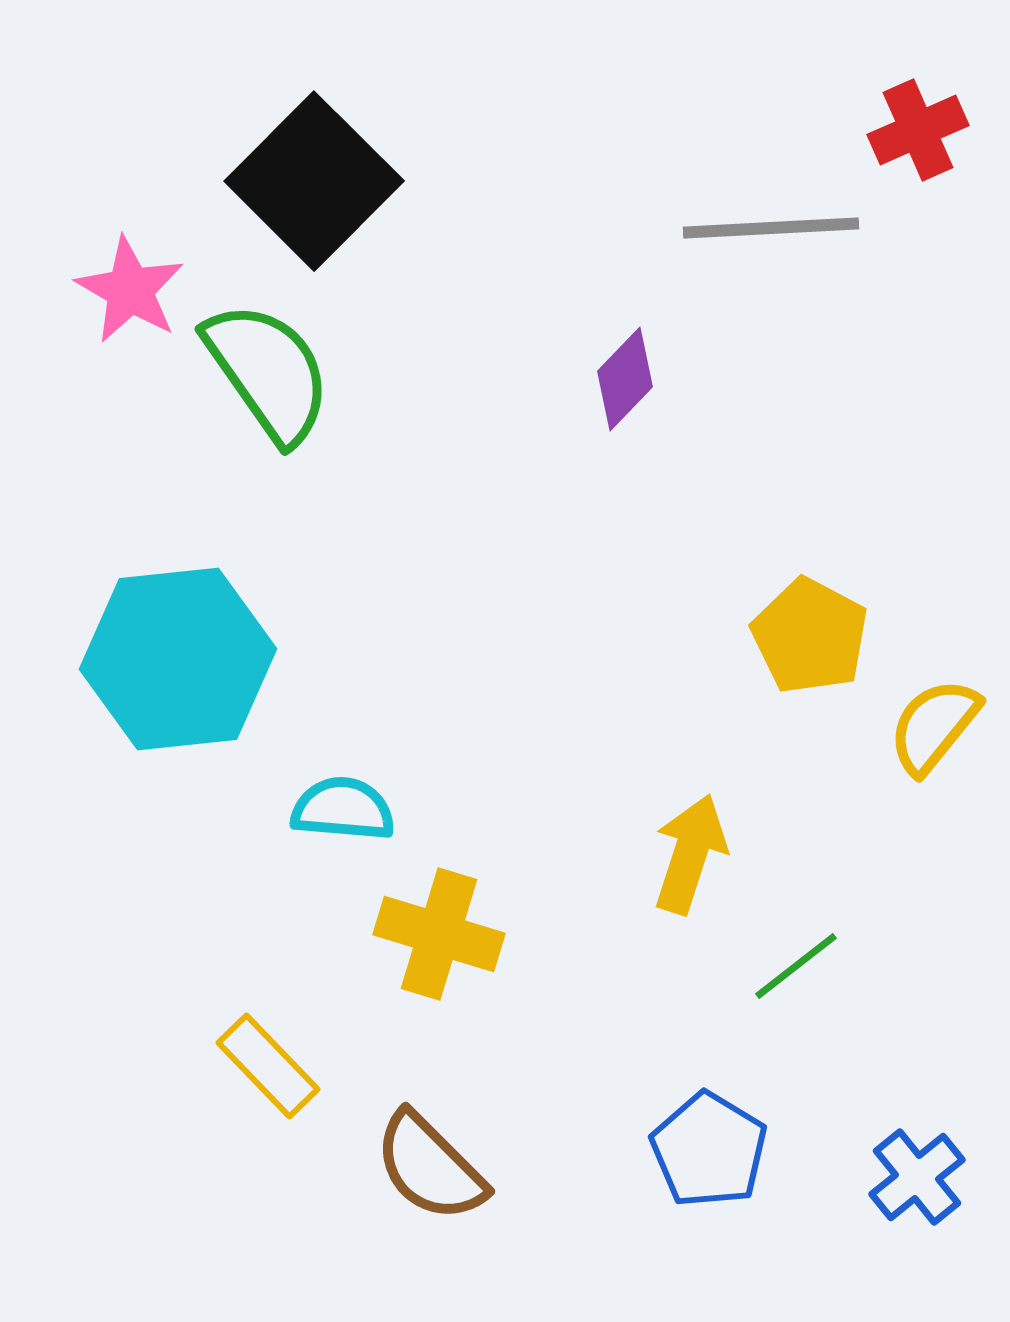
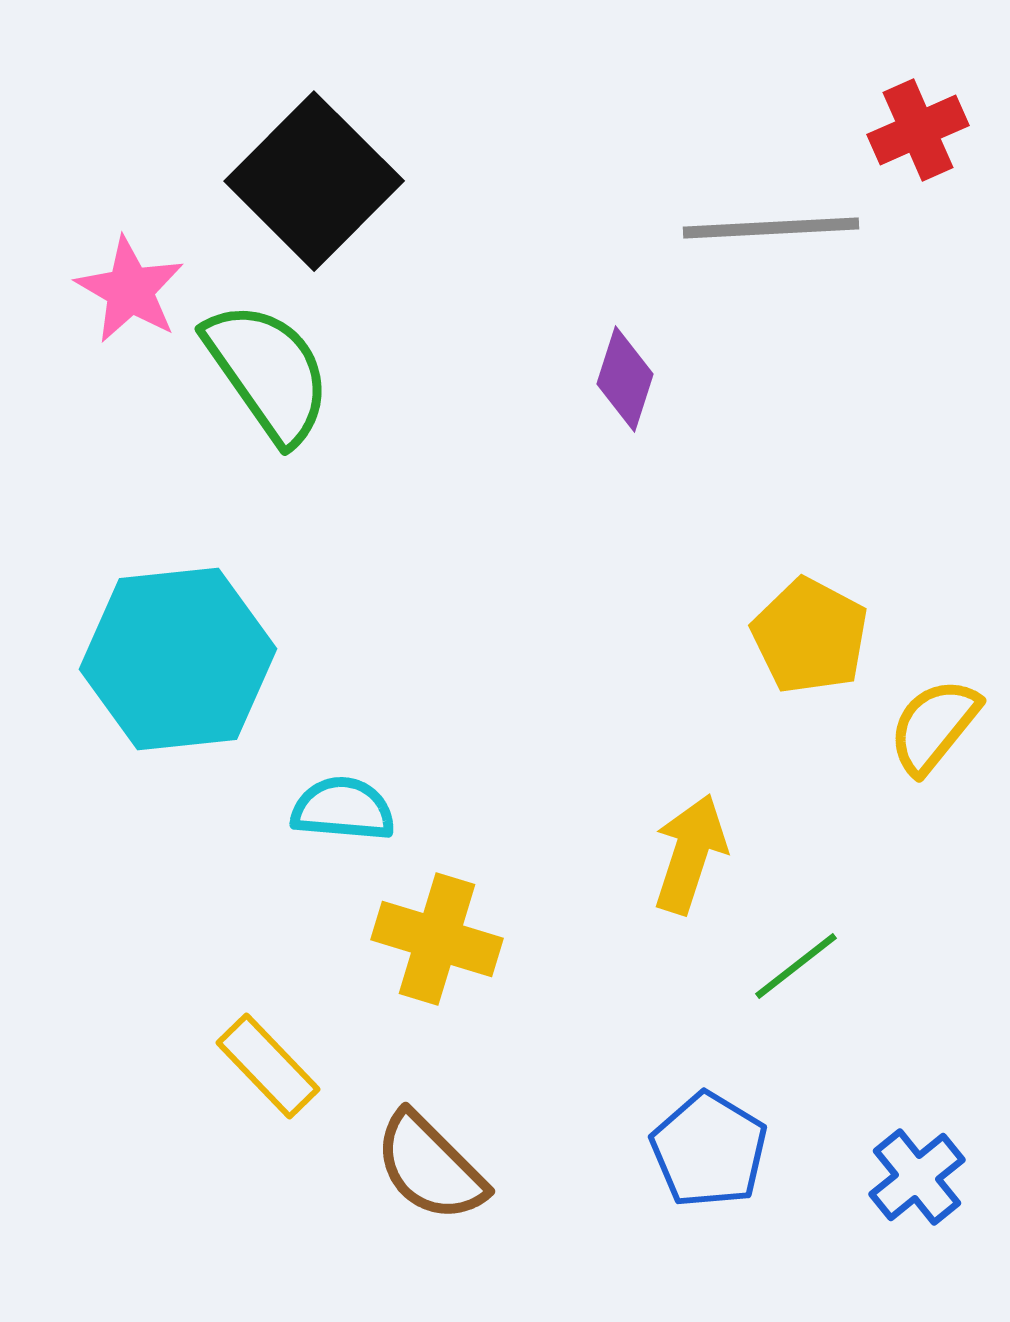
purple diamond: rotated 26 degrees counterclockwise
yellow cross: moved 2 px left, 5 px down
